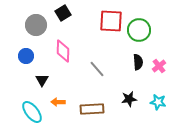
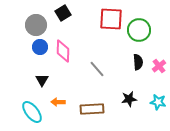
red square: moved 2 px up
blue circle: moved 14 px right, 9 px up
